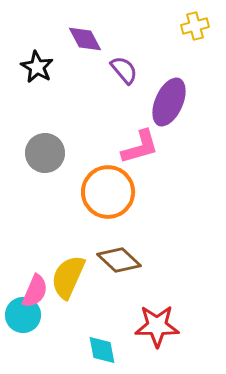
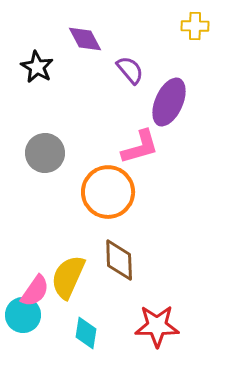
yellow cross: rotated 16 degrees clockwise
purple semicircle: moved 6 px right
brown diamond: rotated 45 degrees clockwise
pink semicircle: rotated 12 degrees clockwise
cyan diamond: moved 16 px left, 17 px up; rotated 20 degrees clockwise
